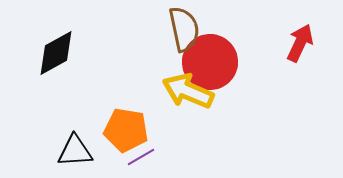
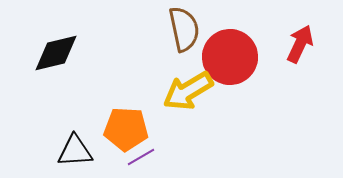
red arrow: moved 1 px down
black diamond: rotated 15 degrees clockwise
red circle: moved 20 px right, 5 px up
yellow arrow: rotated 54 degrees counterclockwise
orange pentagon: moved 1 px up; rotated 6 degrees counterclockwise
